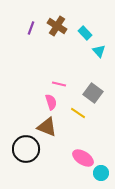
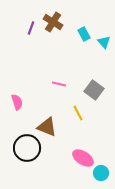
brown cross: moved 4 px left, 4 px up
cyan rectangle: moved 1 px left, 1 px down; rotated 16 degrees clockwise
cyan triangle: moved 5 px right, 9 px up
gray square: moved 1 px right, 3 px up
pink semicircle: moved 34 px left
yellow line: rotated 28 degrees clockwise
black circle: moved 1 px right, 1 px up
